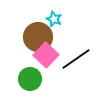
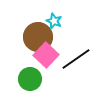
cyan star: moved 2 px down
